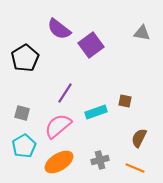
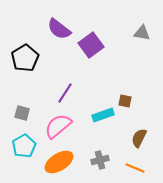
cyan rectangle: moved 7 px right, 3 px down
